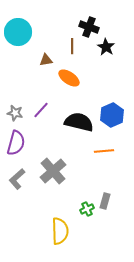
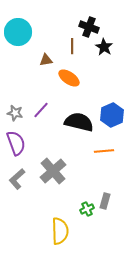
black star: moved 2 px left
purple semicircle: rotated 35 degrees counterclockwise
